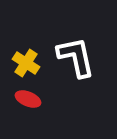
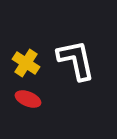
white L-shape: moved 3 px down
